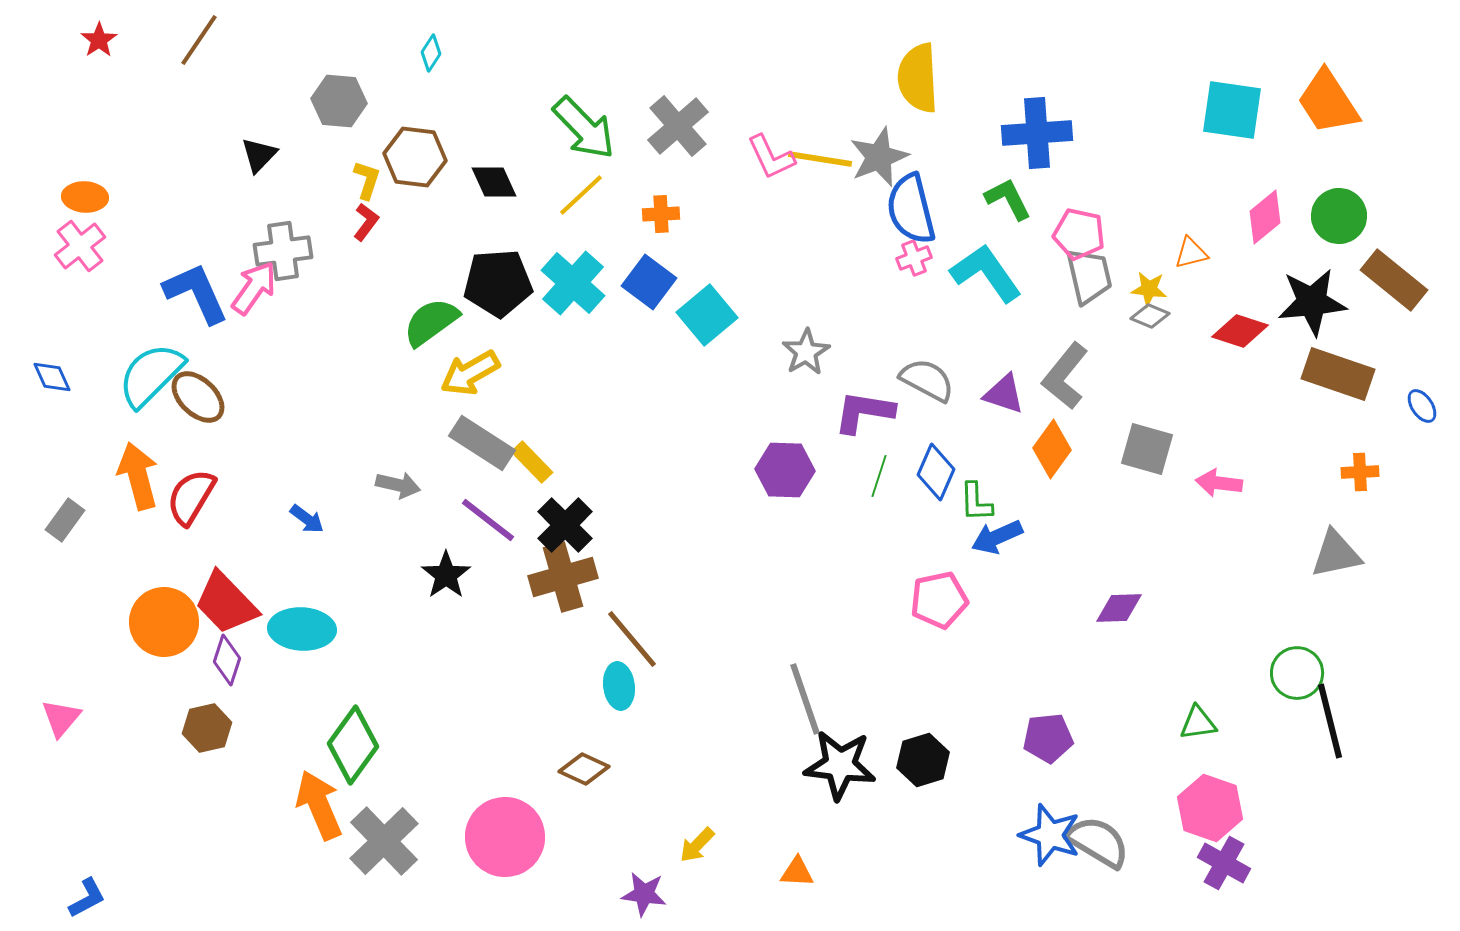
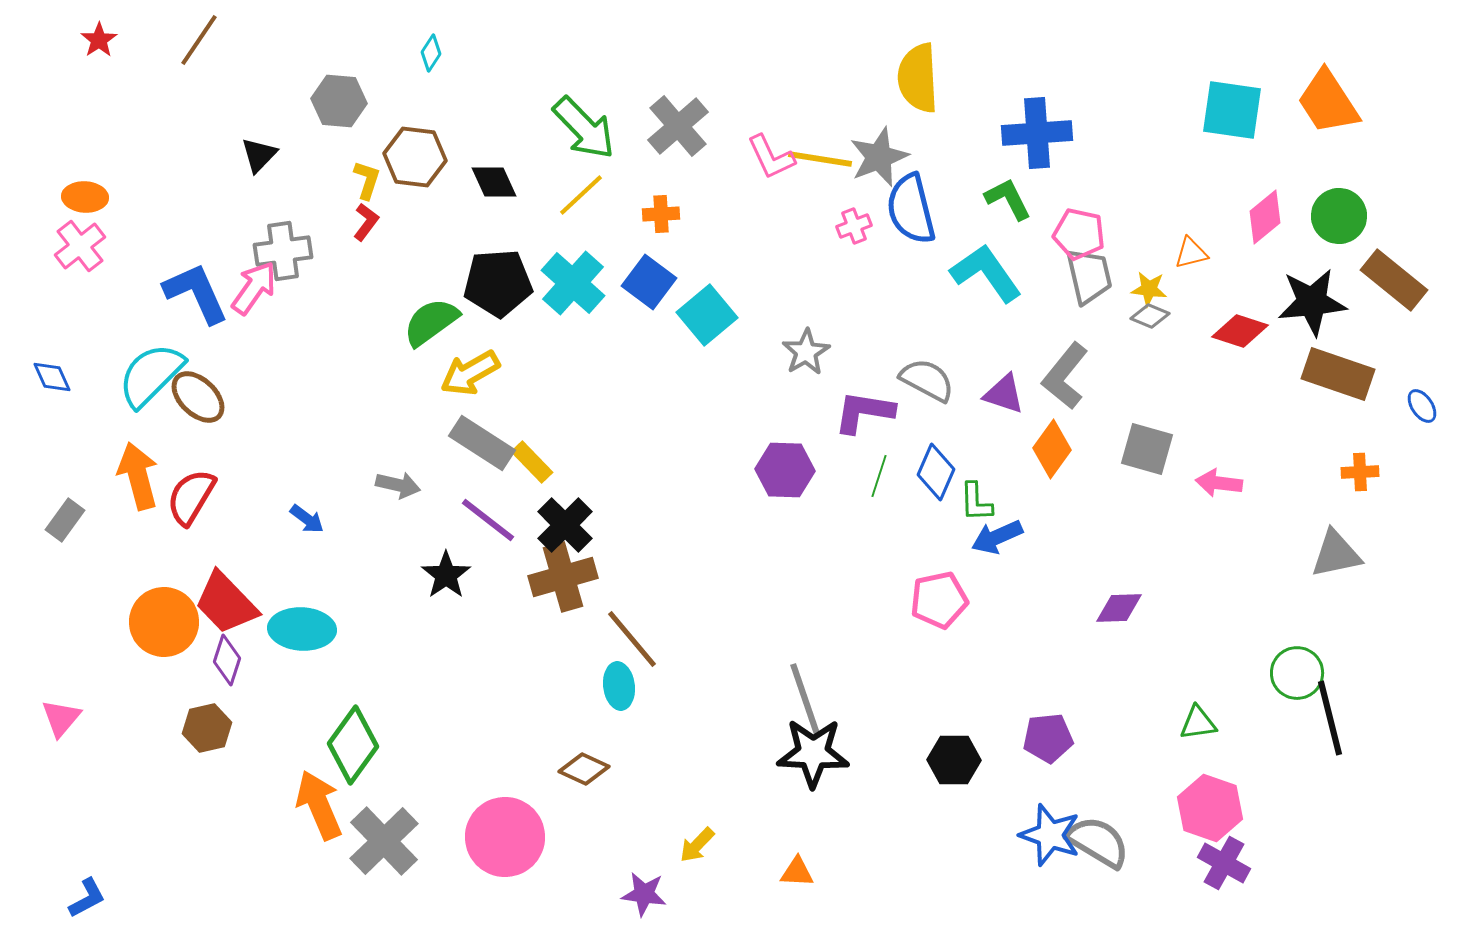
pink cross at (914, 258): moved 60 px left, 32 px up
black line at (1330, 721): moved 3 px up
black hexagon at (923, 760): moved 31 px right; rotated 18 degrees clockwise
black star at (840, 765): moved 27 px left, 12 px up; rotated 4 degrees counterclockwise
